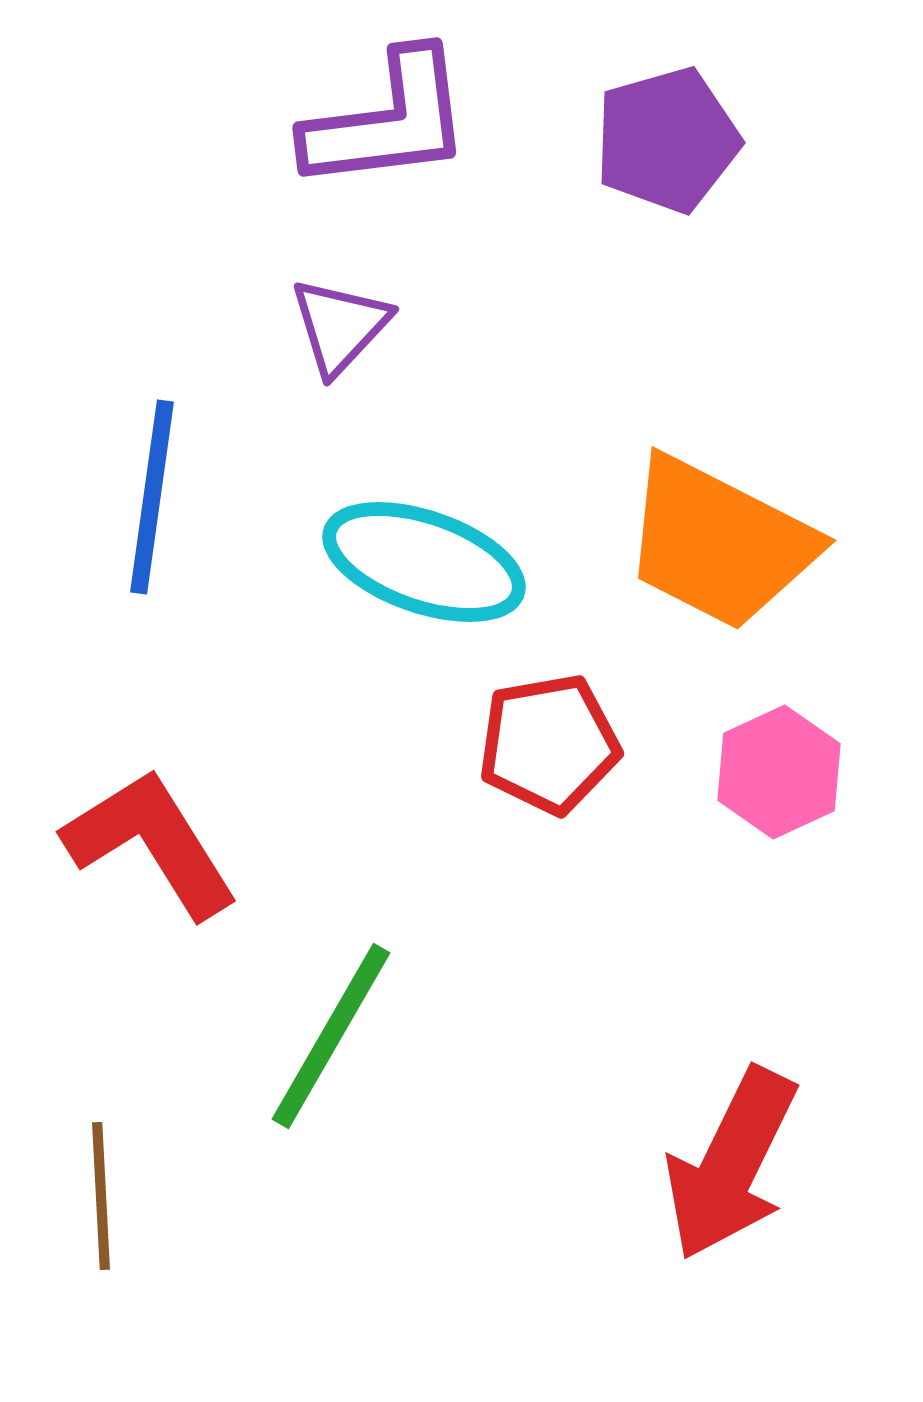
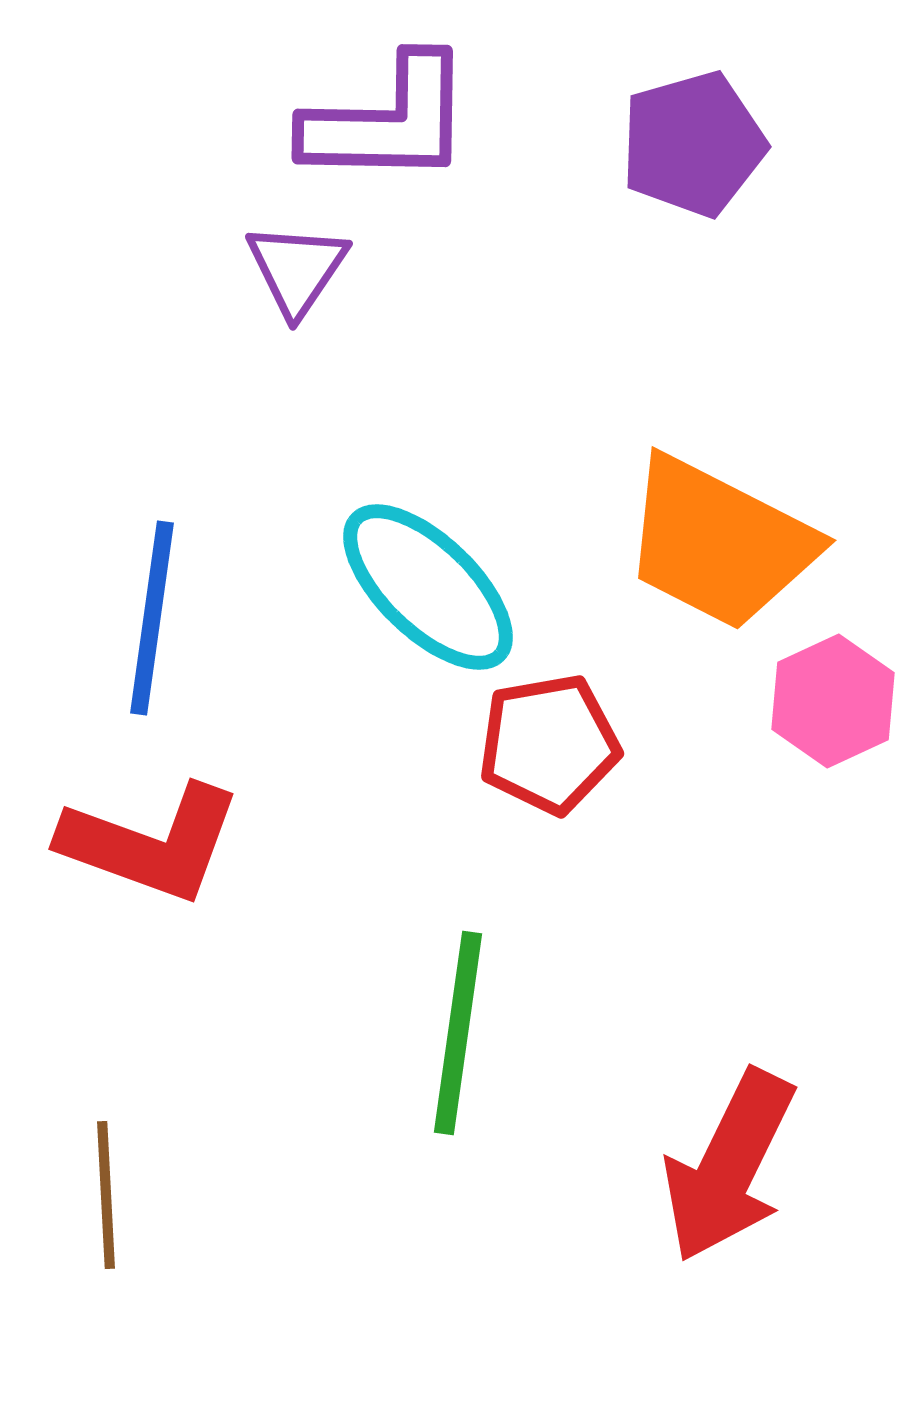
purple L-shape: rotated 8 degrees clockwise
purple pentagon: moved 26 px right, 4 px down
purple triangle: moved 43 px left, 57 px up; rotated 9 degrees counterclockwise
blue line: moved 121 px down
cyan ellipse: moved 4 px right, 25 px down; rotated 25 degrees clockwise
pink hexagon: moved 54 px right, 71 px up
red L-shape: rotated 142 degrees clockwise
green line: moved 127 px right, 3 px up; rotated 22 degrees counterclockwise
red arrow: moved 2 px left, 2 px down
brown line: moved 5 px right, 1 px up
